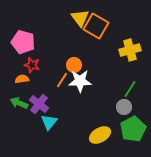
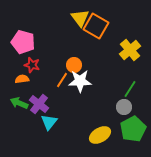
yellow cross: rotated 25 degrees counterclockwise
